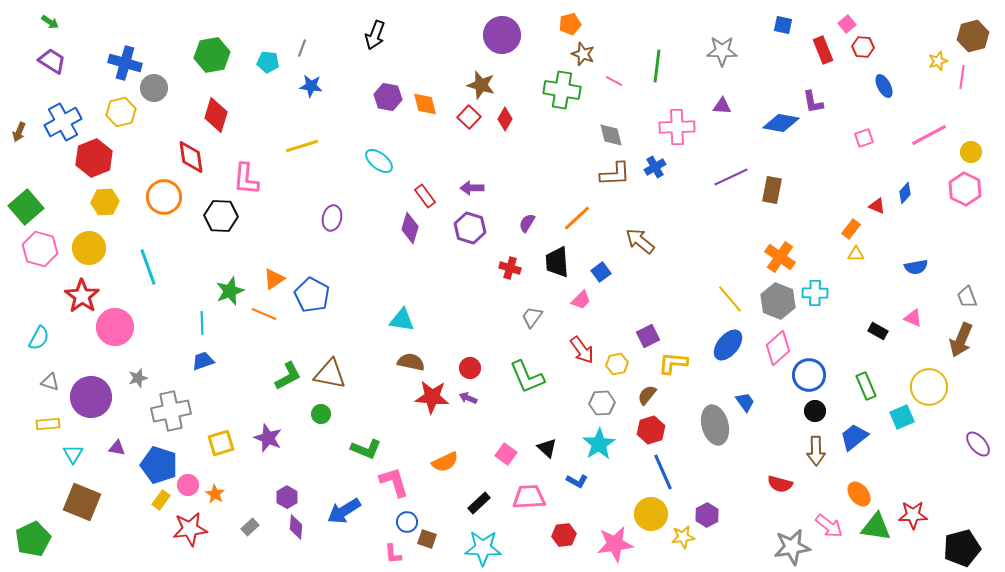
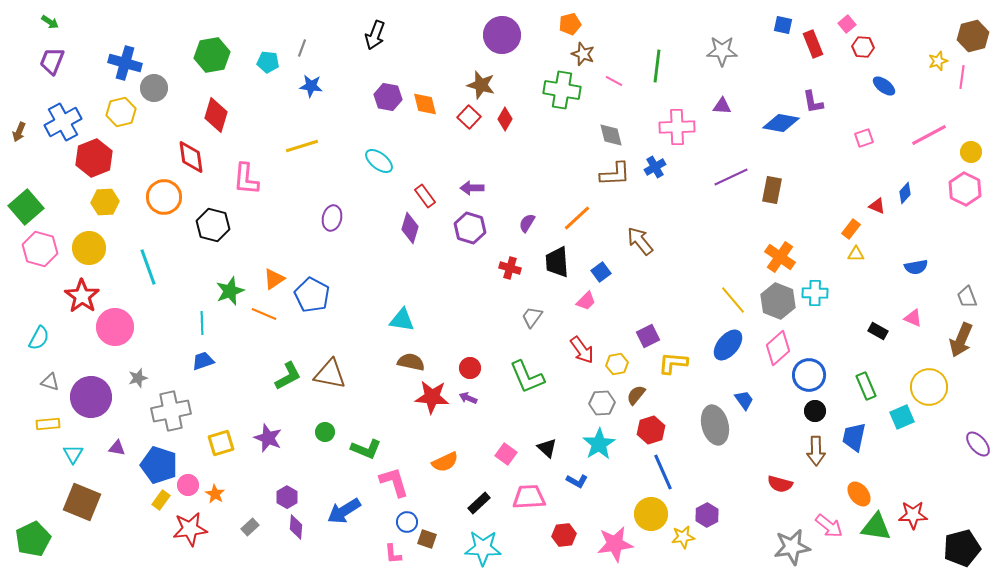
red rectangle at (823, 50): moved 10 px left, 6 px up
purple trapezoid at (52, 61): rotated 100 degrees counterclockwise
blue ellipse at (884, 86): rotated 25 degrees counterclockwise
black hexagon at (221, 216): moved 8 px left, 9 px down; rotated 12 degrees clockwise
brown arrow at (640, 241): rotated 12 degrees clockwise
yellow line at (730, 299): moved 3 px right, 1 px down
pink trapezoid at (581, 300): moved 5 px right, 1 px down
brown semicircle at (647, 395): moved 11 px left
blue trapezoid at (745, 402): moved 1 px left, 2 px up
green circle at (321, 414): moved 4 px right, 18 px down
blue trapezoid at (854, 437): rotated 40 degrees counterclockwise
